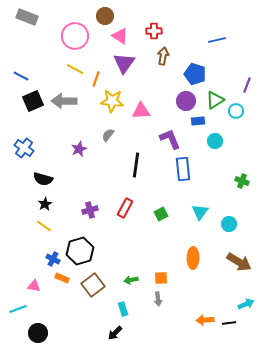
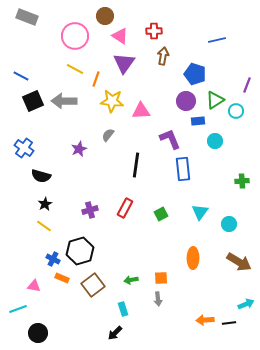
black semicircle at (43, 179): moved 2 px left, 3 px up
green cross at (242, 181): rotated 24 degrees counterclockwise
